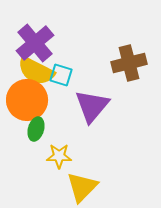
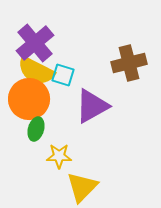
cyan square: moved 2 px right
orange circle: moved 2 px right, 1 px up
purple triangle: rotated 21 degrees clockwise
